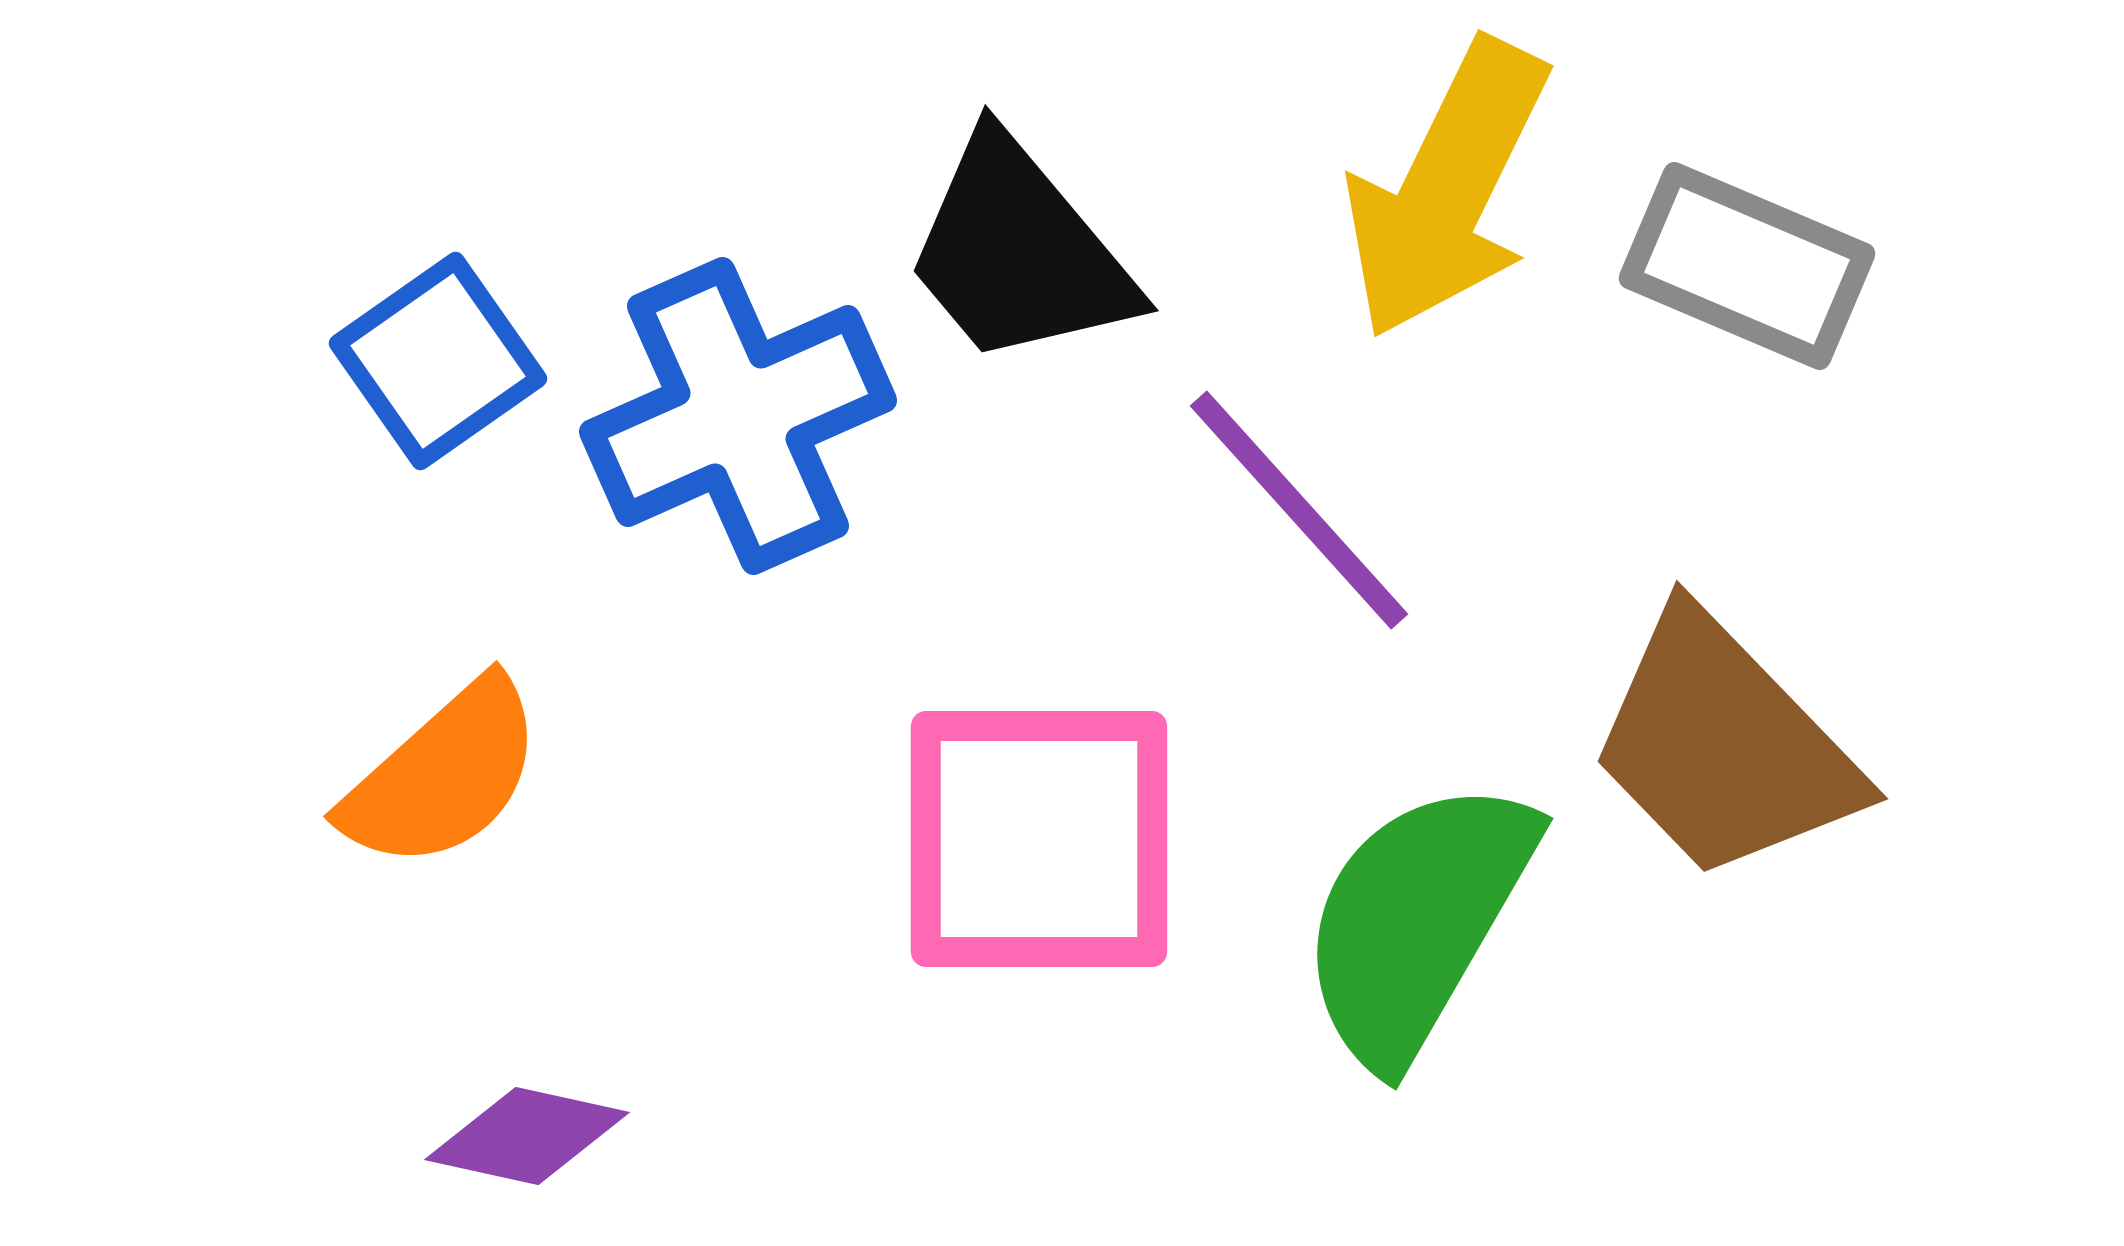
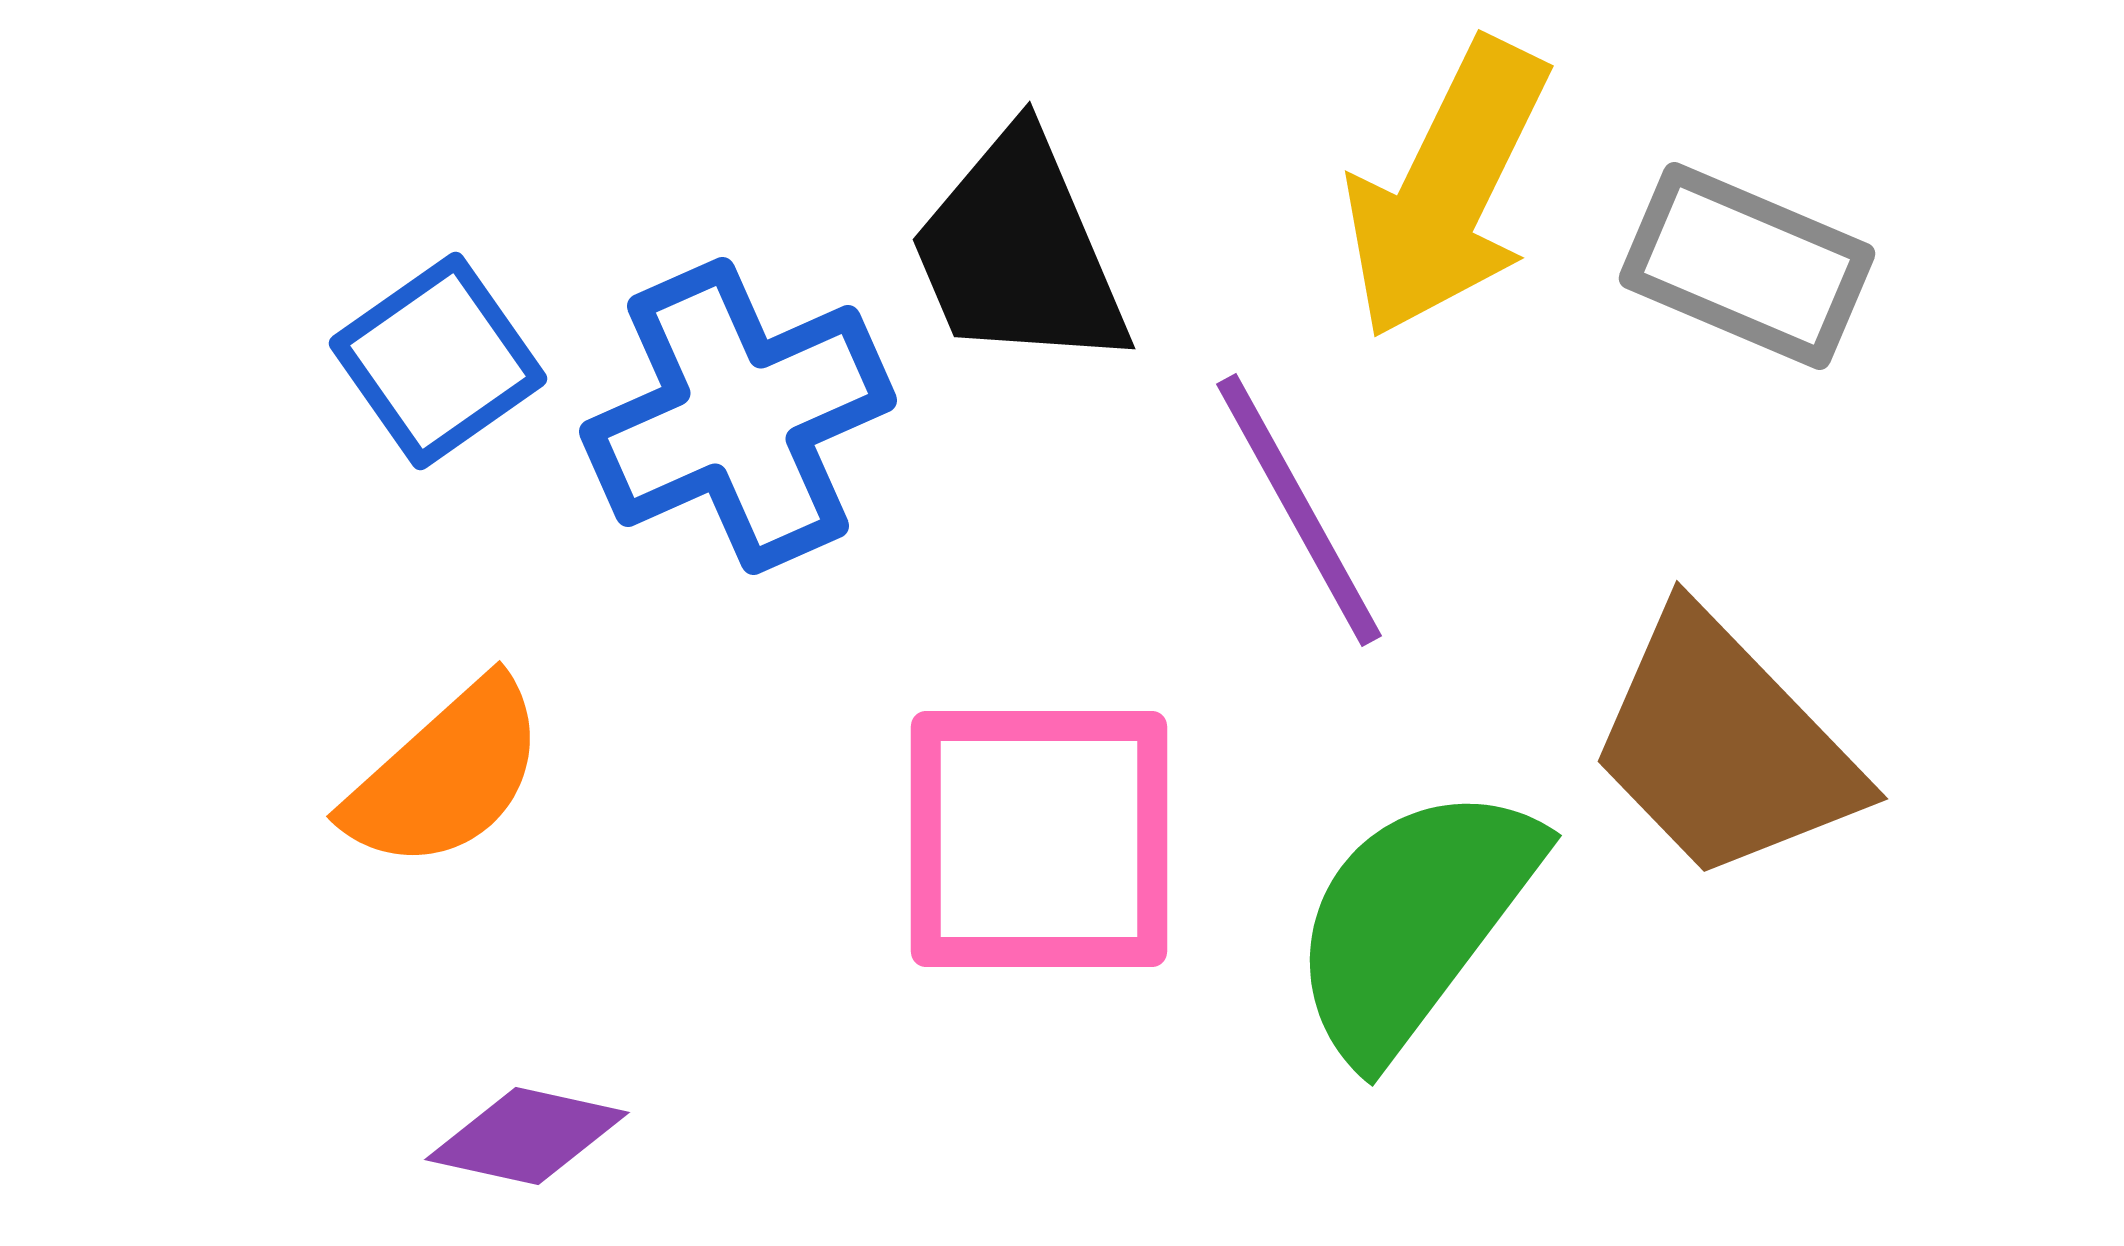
black trapezoid: rotated 17 degrees clockwise
purple line: rotated 13 degrees clockwise
orange semicircle: moved 3 px right
green semicircle: moved 3 px left; rotated 7 degrees clockwise
